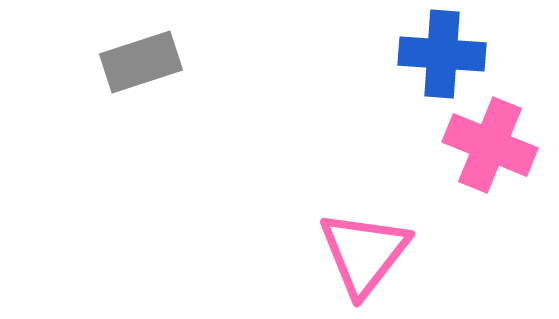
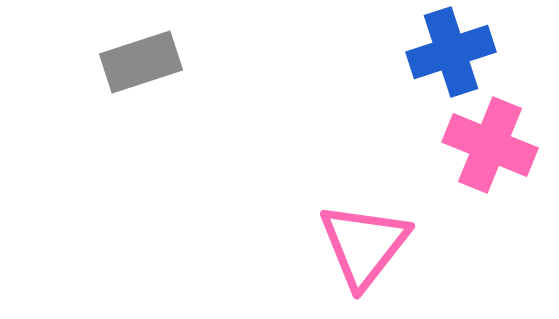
blue cross: moved 9 px right, 2 px up; rotated 22 degrees counterclockwise
pink triangle: moved 8 px up
